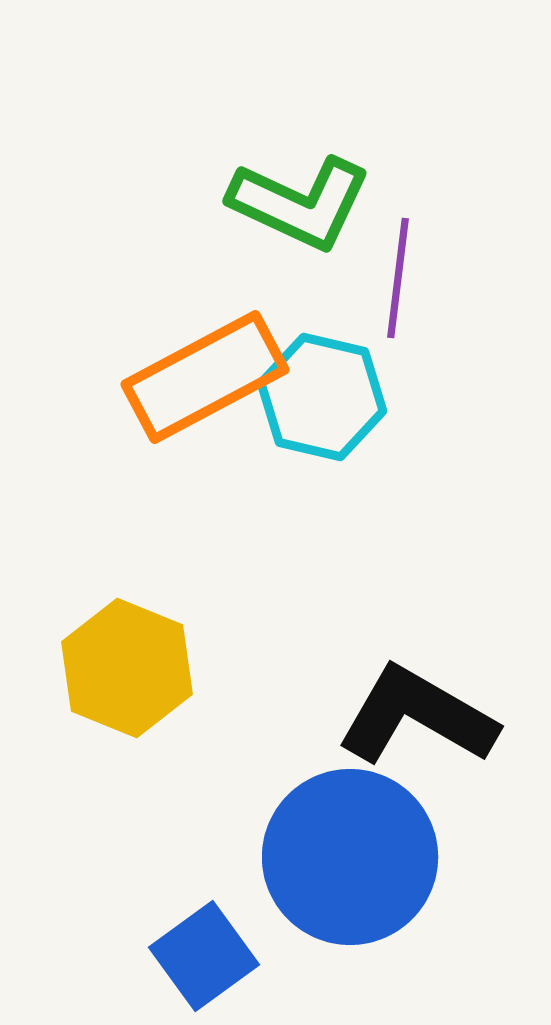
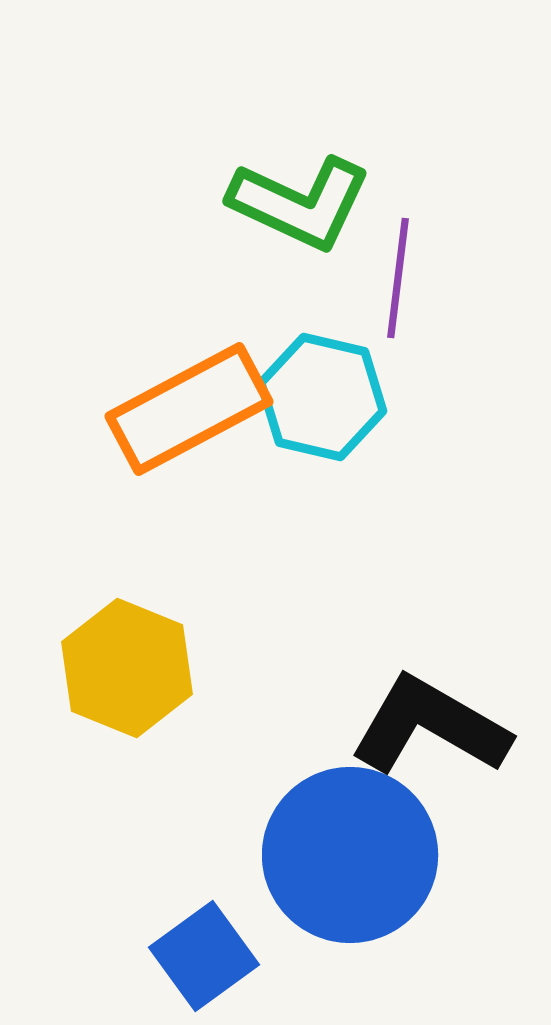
orange rectangle: moved 16 px left, 32 px down
black L-shape: moved 13 px right, 10 px down
blue circle: moved 2 px up
